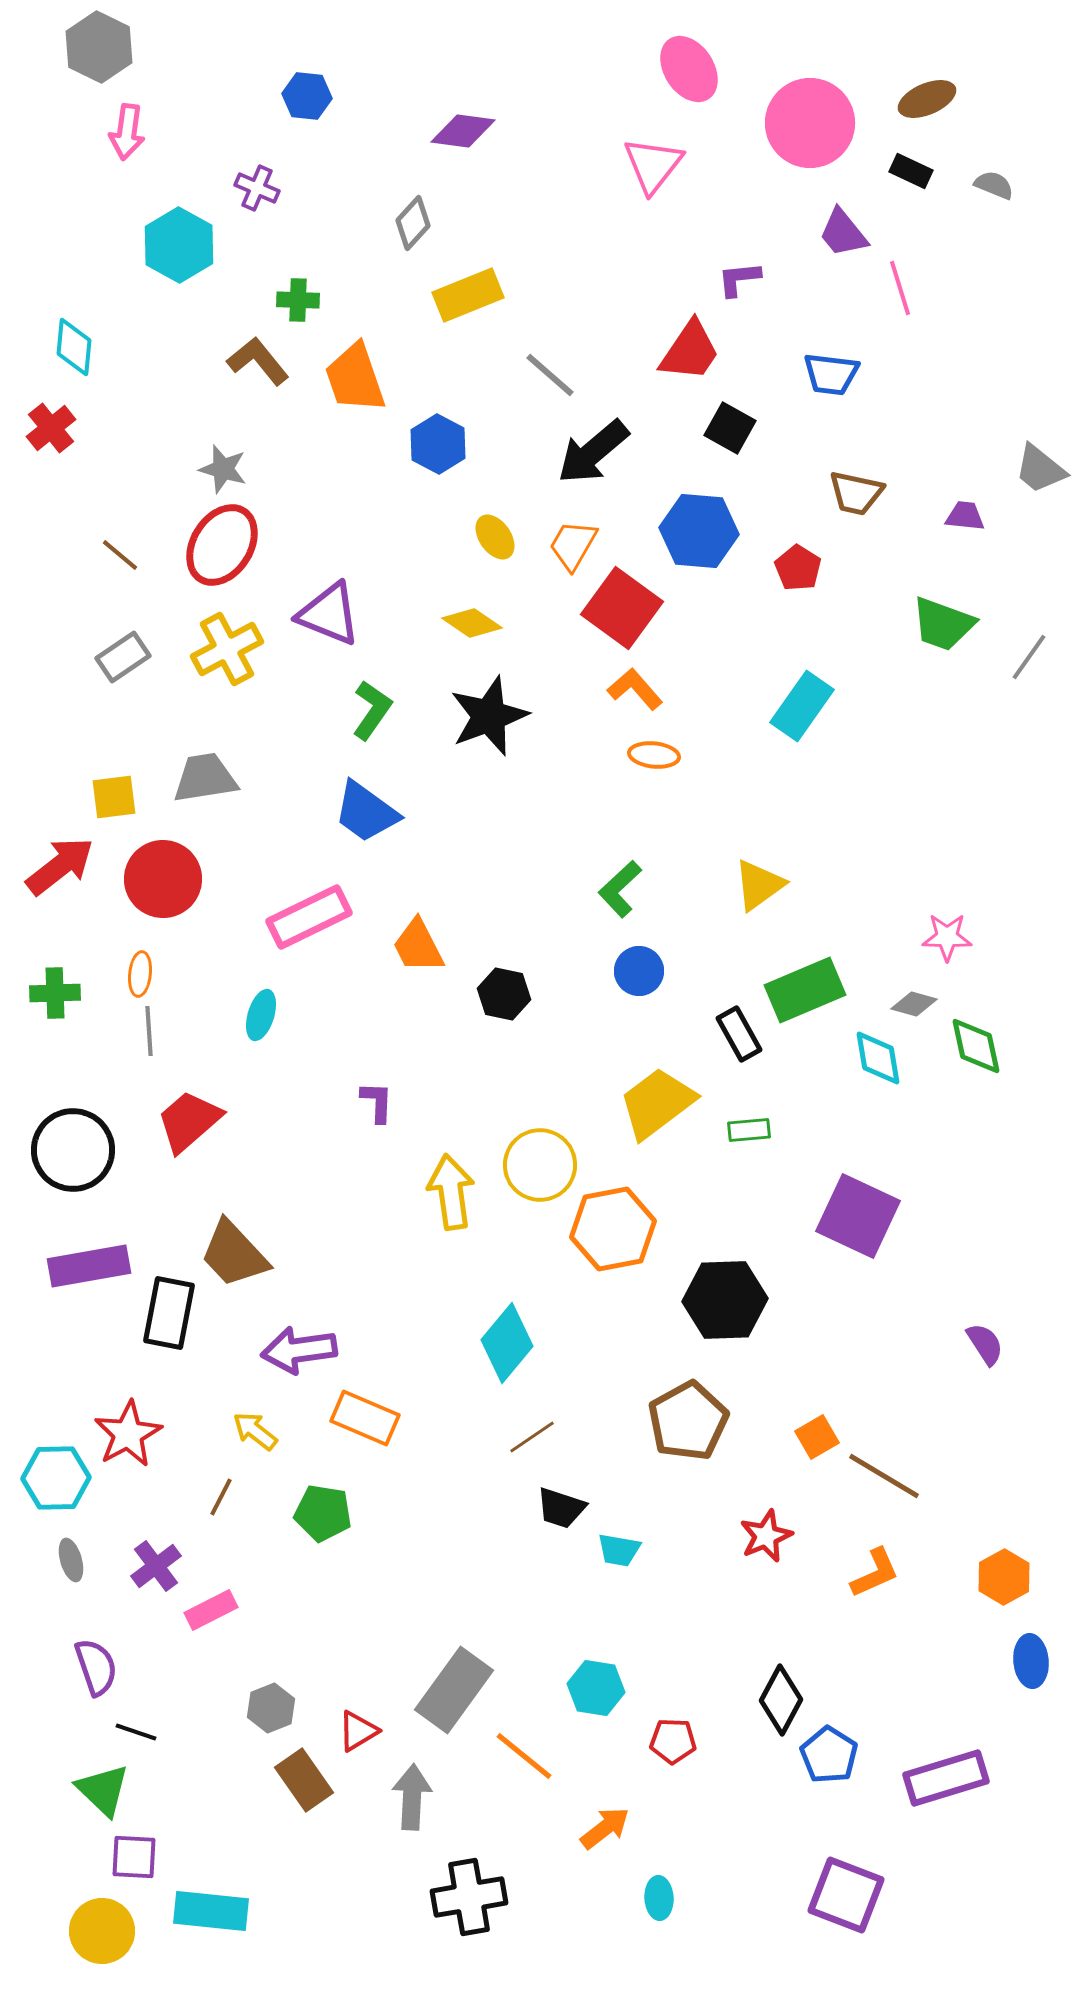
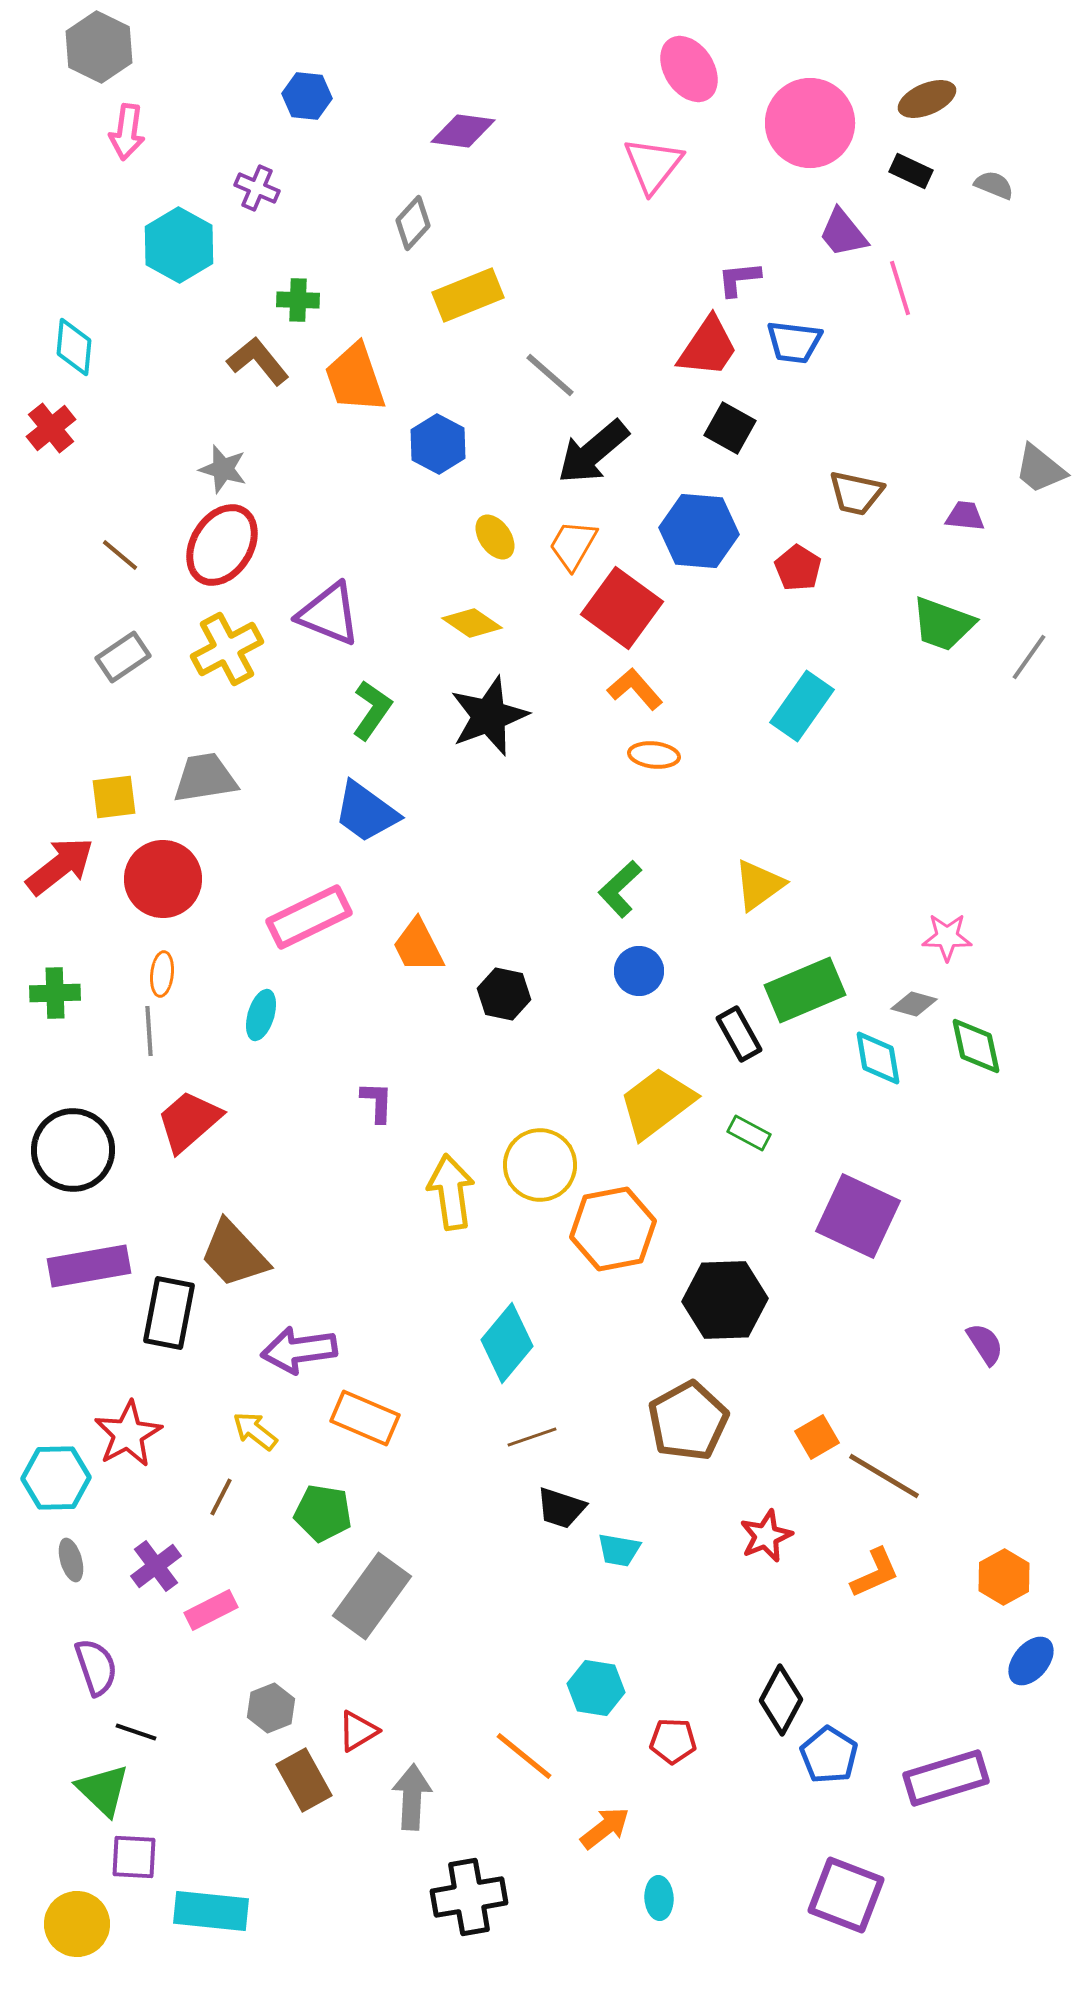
red trapezoid at (690, 351): moved 18 px right, 4 px up
blue trapezoid at (831, 374): moved 37 px left, 32 px up
orange ellipse at (140, 974): moved 22 px right
green rectangle at (749, 1130): moved 3 px down; rotated 33 degrees clockwise
brown line at (532, 1437): rotated 15 degrees clockwise
blue ellipse at (1031, 1661): rotated 45 degrees clockwise
gray rectangle at (454, 1690): moved 82 px left, 94 px up
brown rectangle at (304, 1780): rotated 6 degrees clockwise
yellow circle at (102, 1931): moved 25 px left, 7 px up
